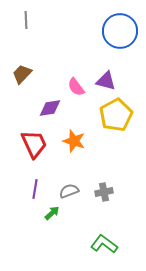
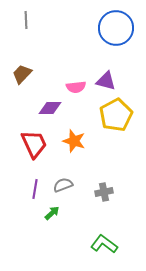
blue circle: moved 4 px left, 3 px up
pink semicircle: rotated 60 degrees counterclockwise
purple diamond: rotated 10 degrees clockwise
gray semicircle: moved 6 px left, 6 px up
